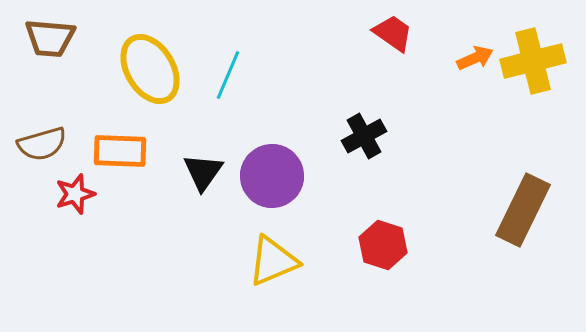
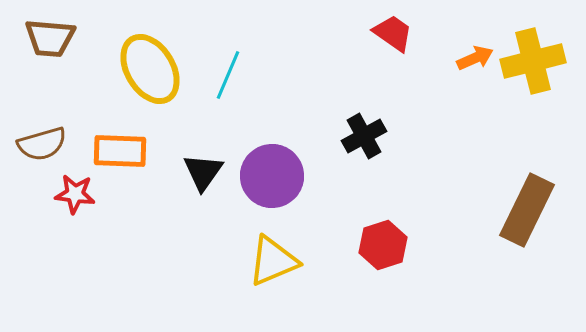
red star: rotated 24 degrees clockwise
brown rectangle: moved 4 px right
red hexagon: rotated 24 degrees clockwise
